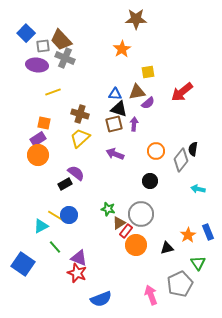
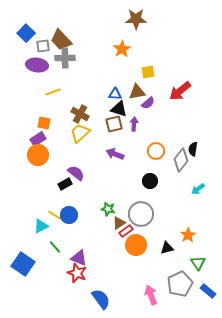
gray cross at (65, 58): rotated 24 degrees counterclockwise
red arrow at (182, 92): moved 2 px left, 1 px up
brown cross at (80, 114): rotated 12 degrees clockwise
yellow trapezoid at (80, 138): moved 5 px up
cyan arrow at (198, 189): rotated 48 degrees counterclockwise
red rectangle at (126, 231): rotated 16 degrees clockwise
blue rectangle at (208, 232): moved 59 px down; rotated 28 degrees counterclockwise
blue semicircle at (101, 299): rotated 105 degrees counterclockwise
